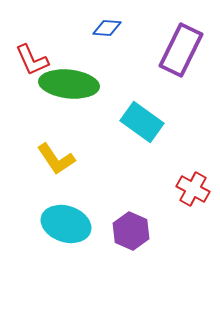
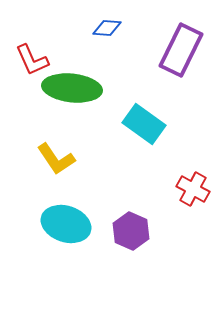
green ellipse: moved 3 px right, 4 px down
cyan rectangle: moved 2 px right, 2 px down
